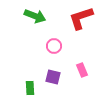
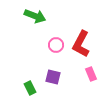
red L-shape: moved 26 px down; rotated 44 degrees counterclockwise
pink circle: moved 2 px right, 1 px up
pink rectangle: moved 9 px right, 4 px down
green rectangle: rotated 24 degrees counterclockwise
